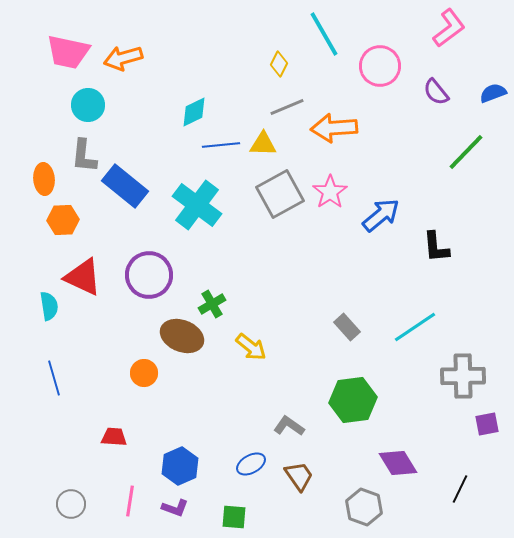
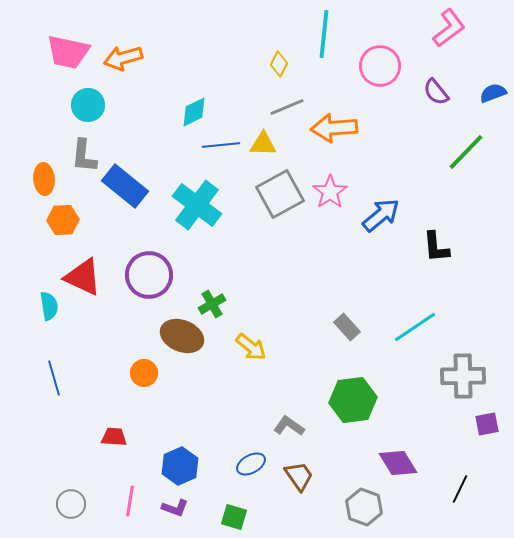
cyan line at (324, 34): rotated 36 degrees clockwise
green square at (234, 517): rotated 12 degrees clockwise
